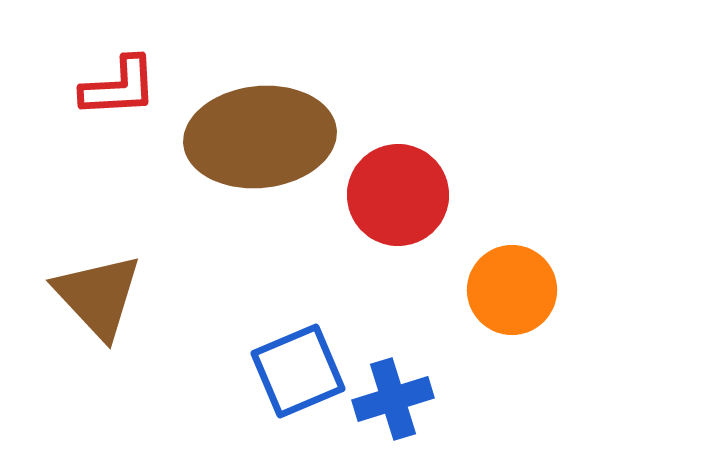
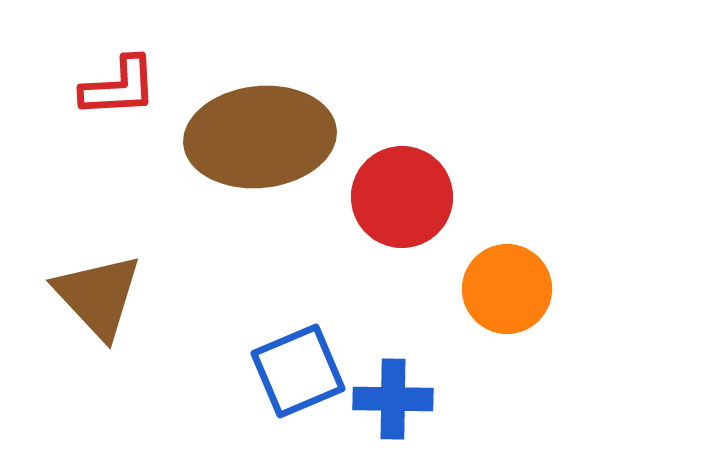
red circle: moved 4 px right, 2 px down
orange circle: moved 5 px left, 1 px up
blue cross: rotated 18 degrees clockwise
